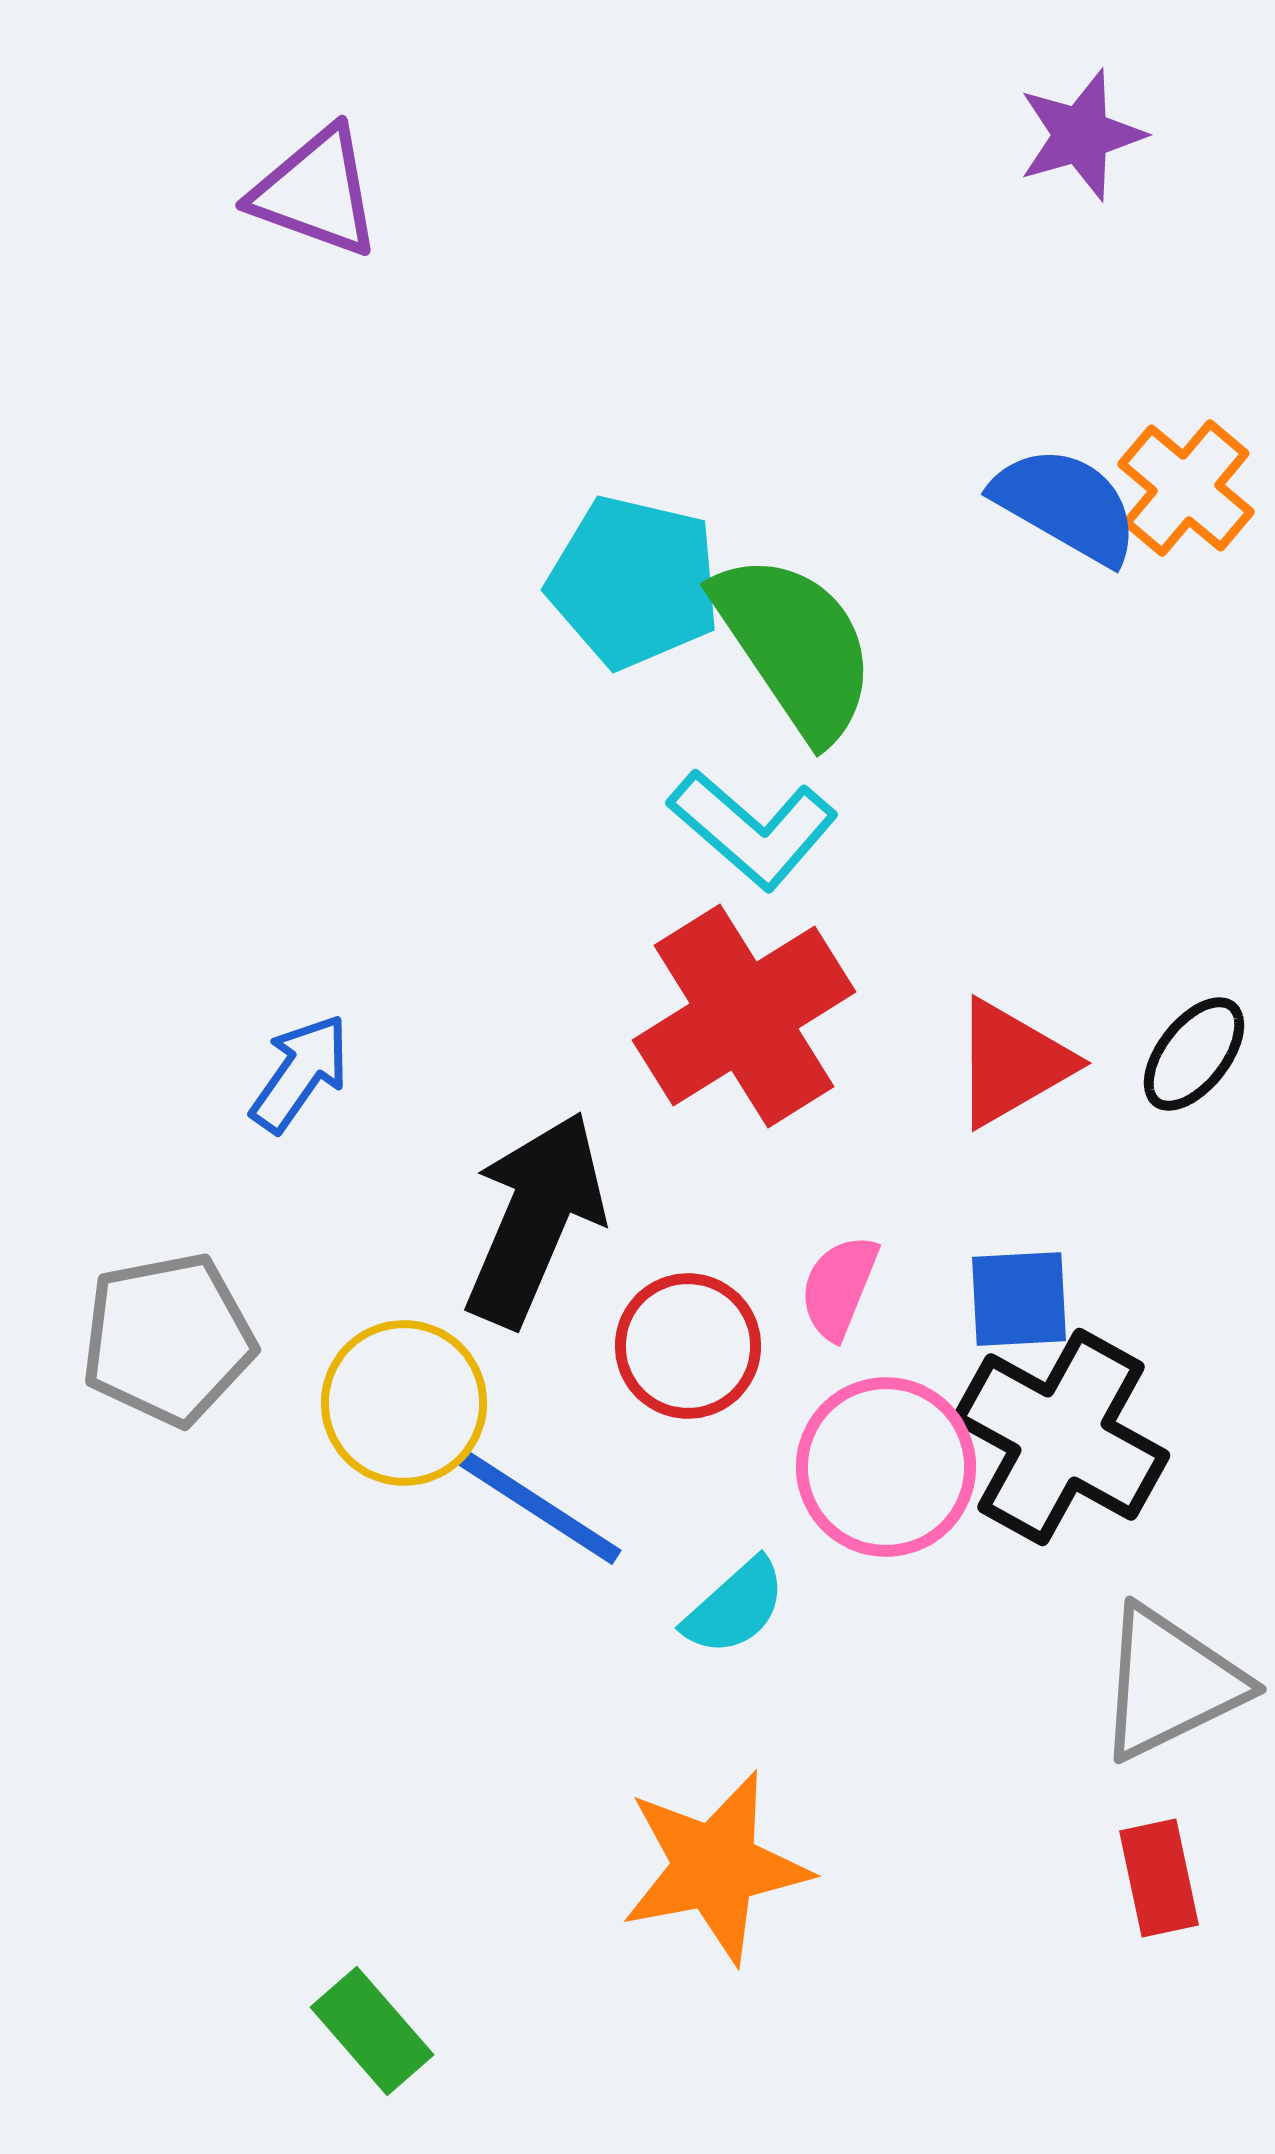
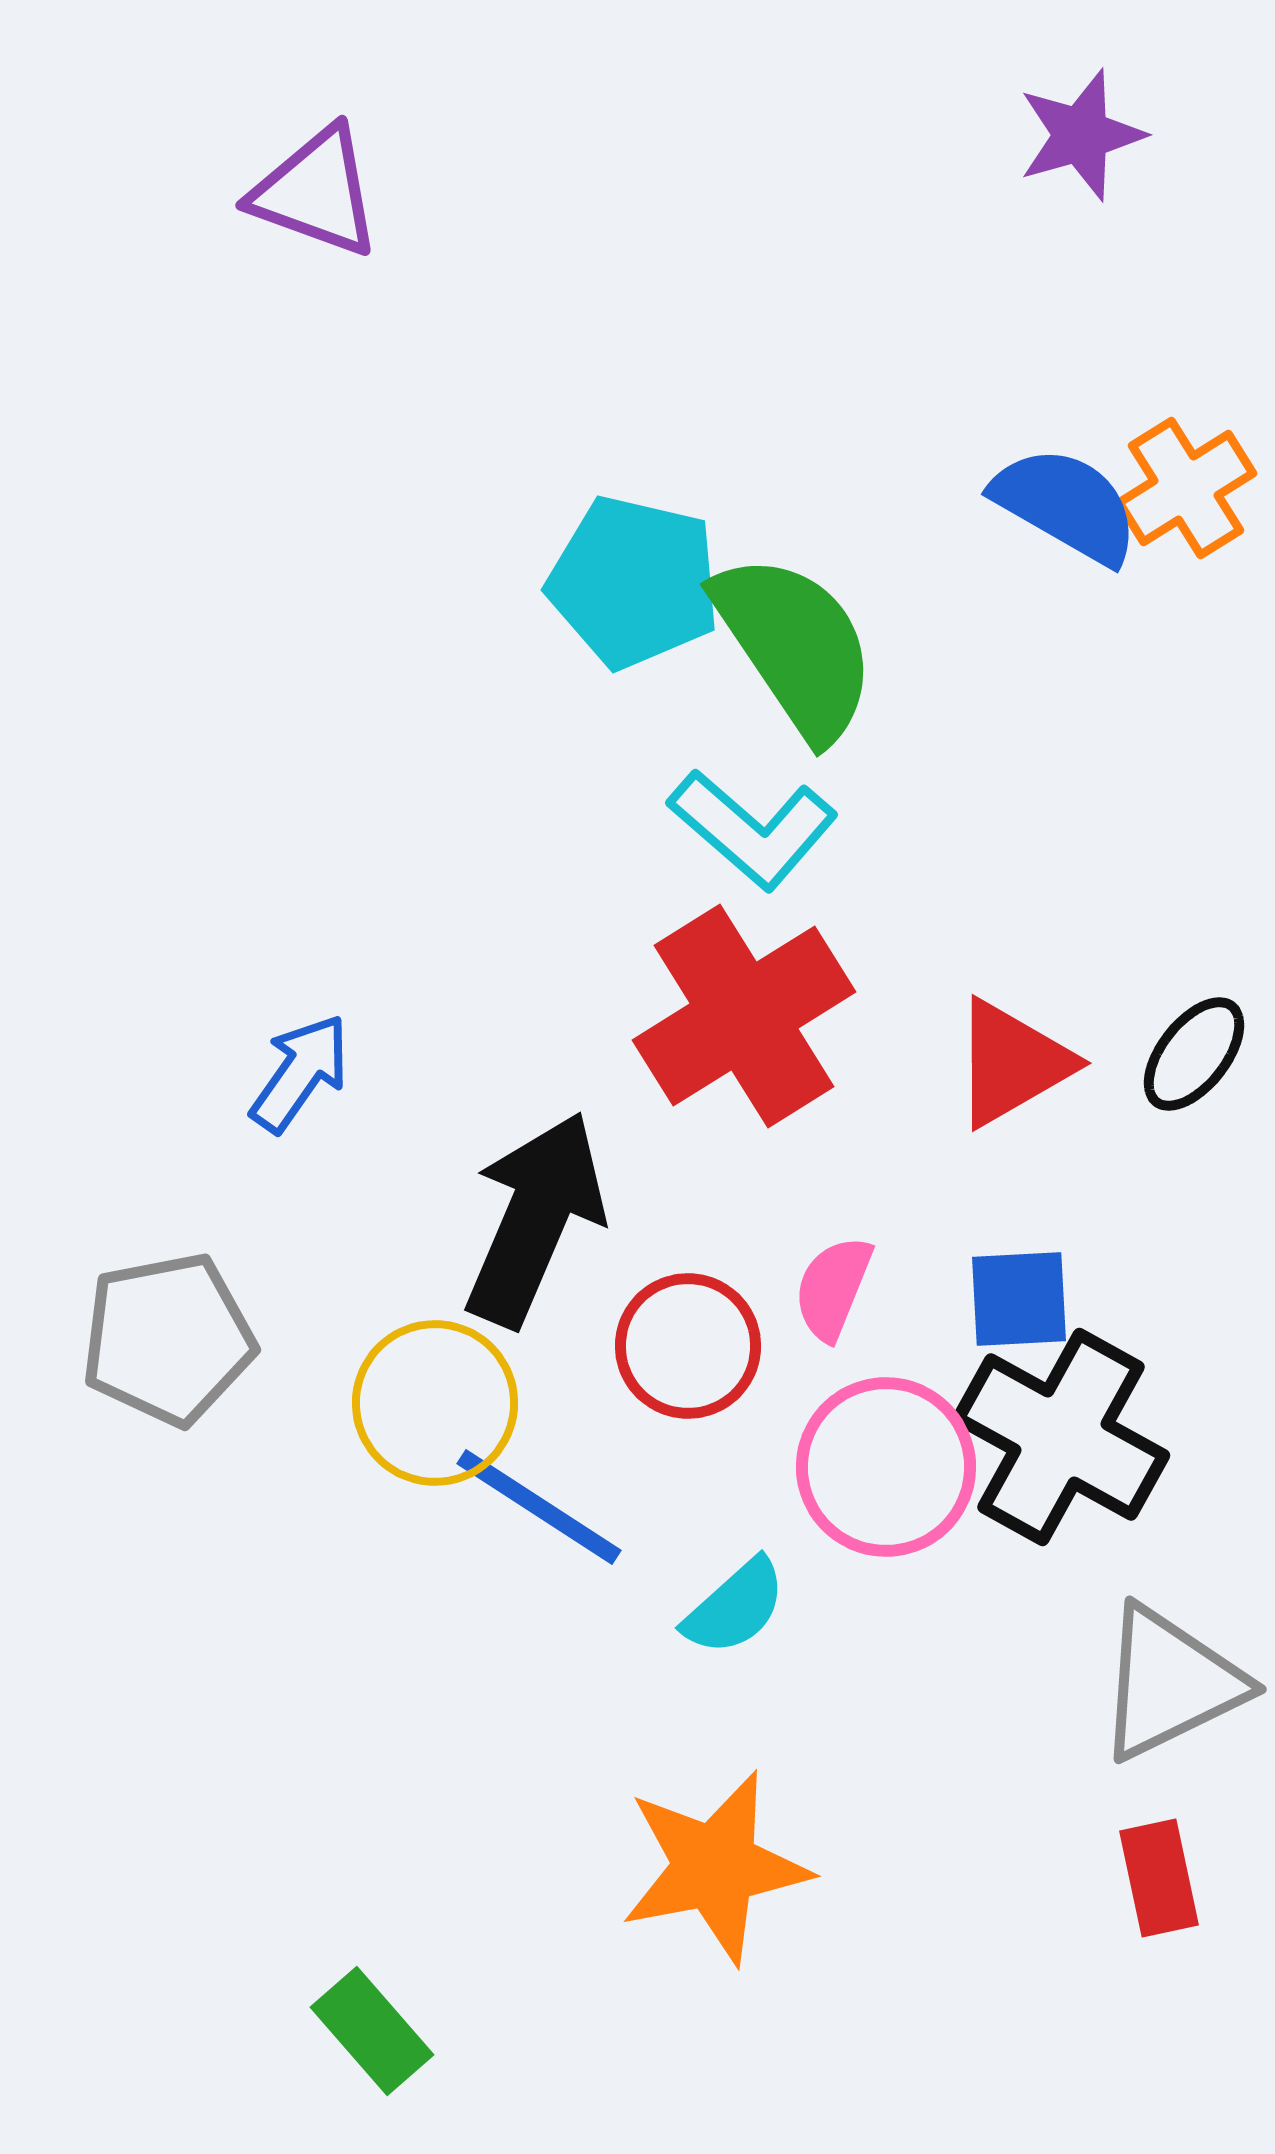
orange cross: rotated 18 degrees clockwise
pink semicircle: moved 6 px left, 1 px down
yellow circle: moved 31 px right
